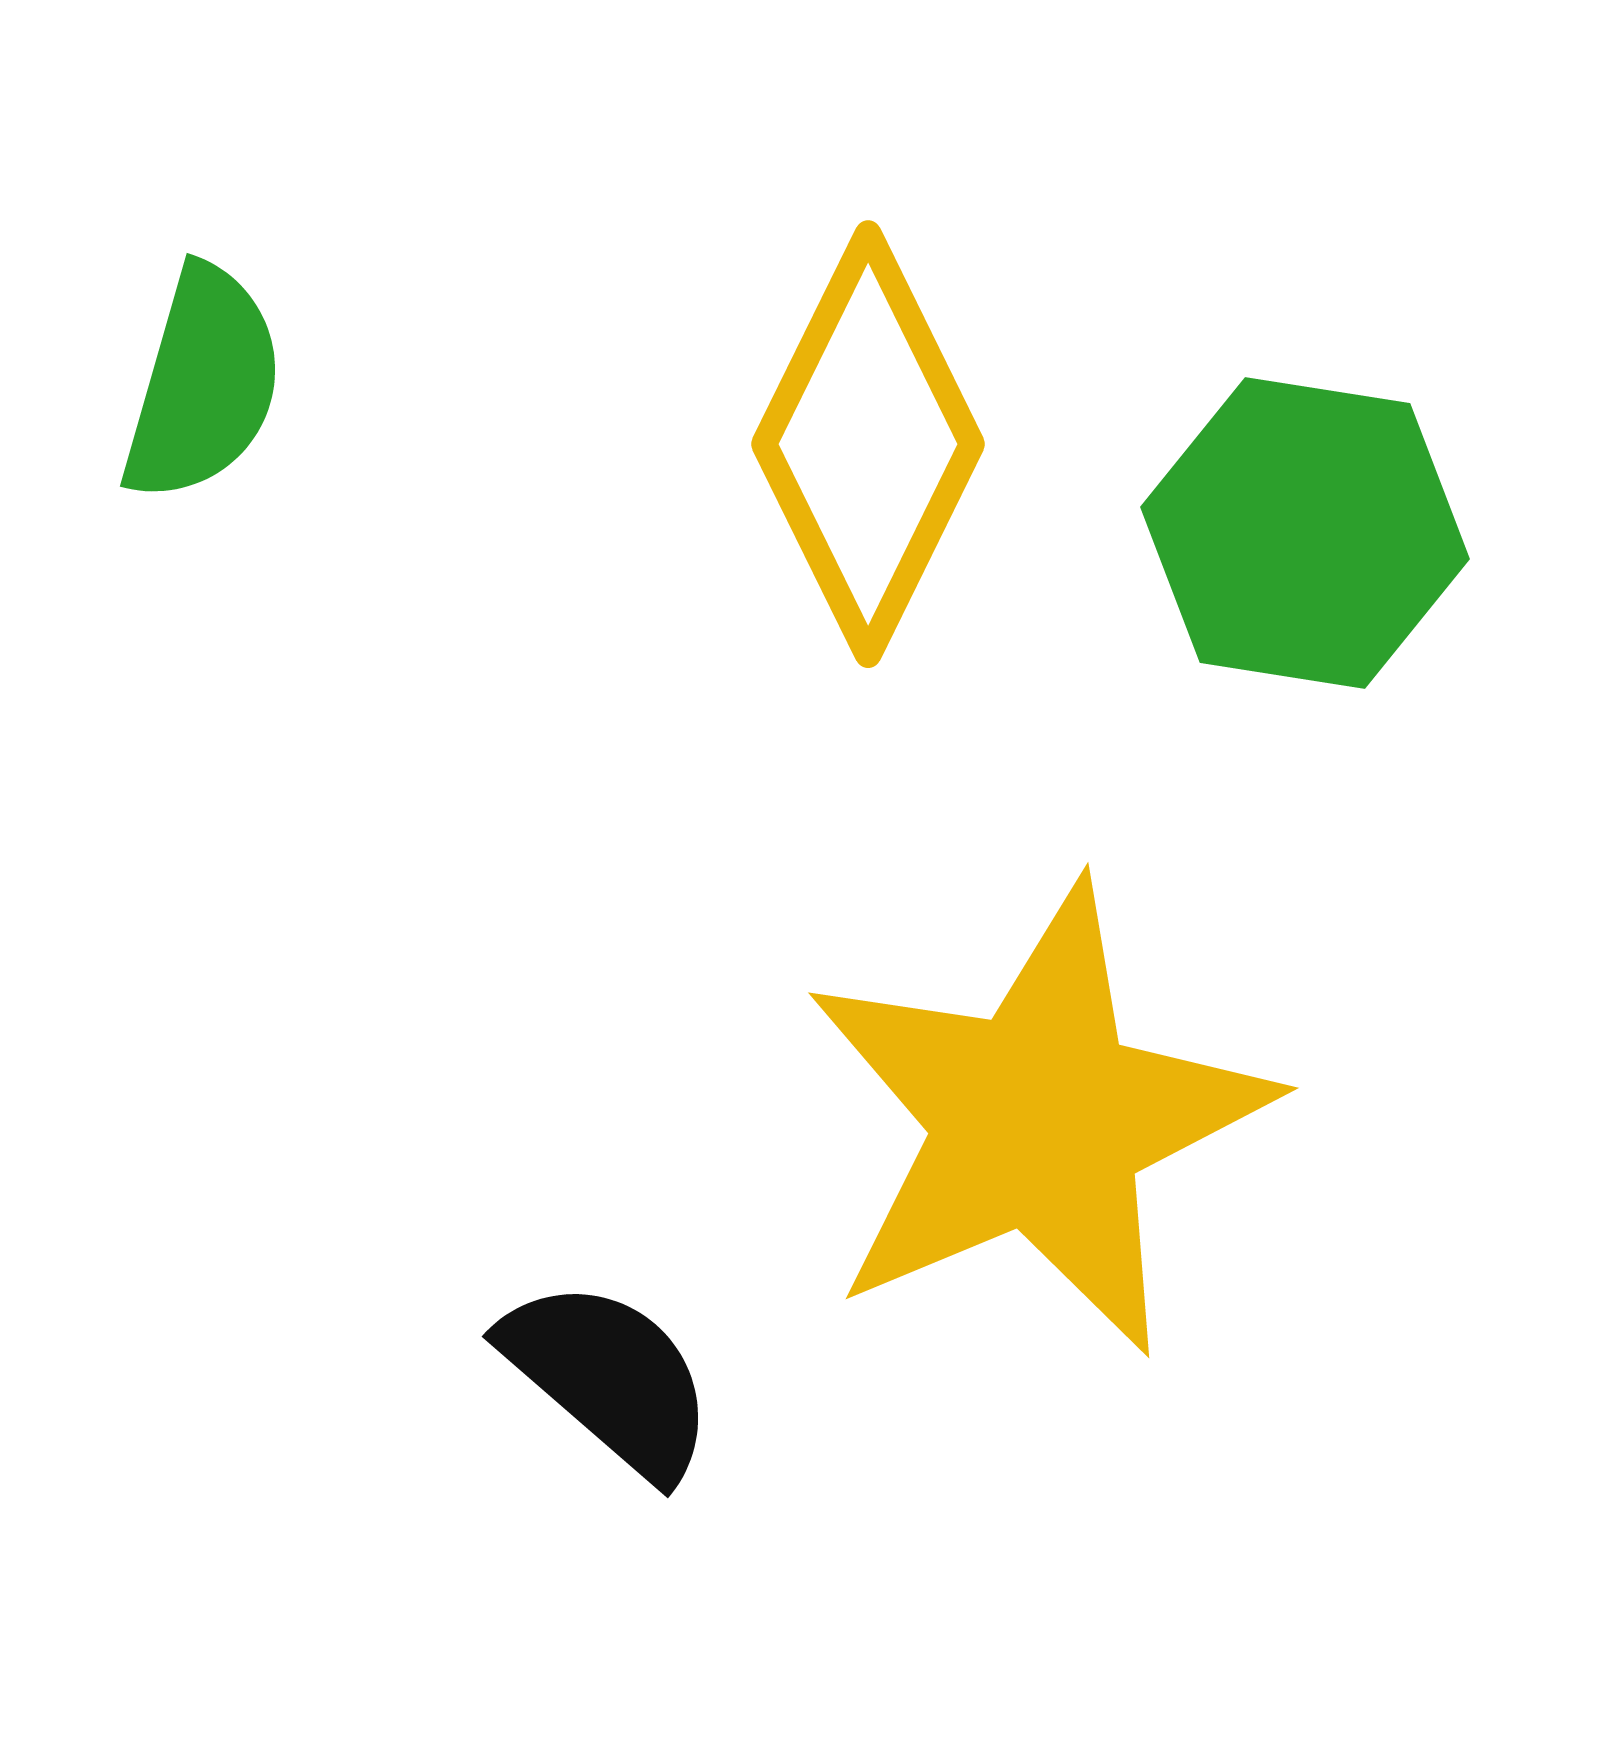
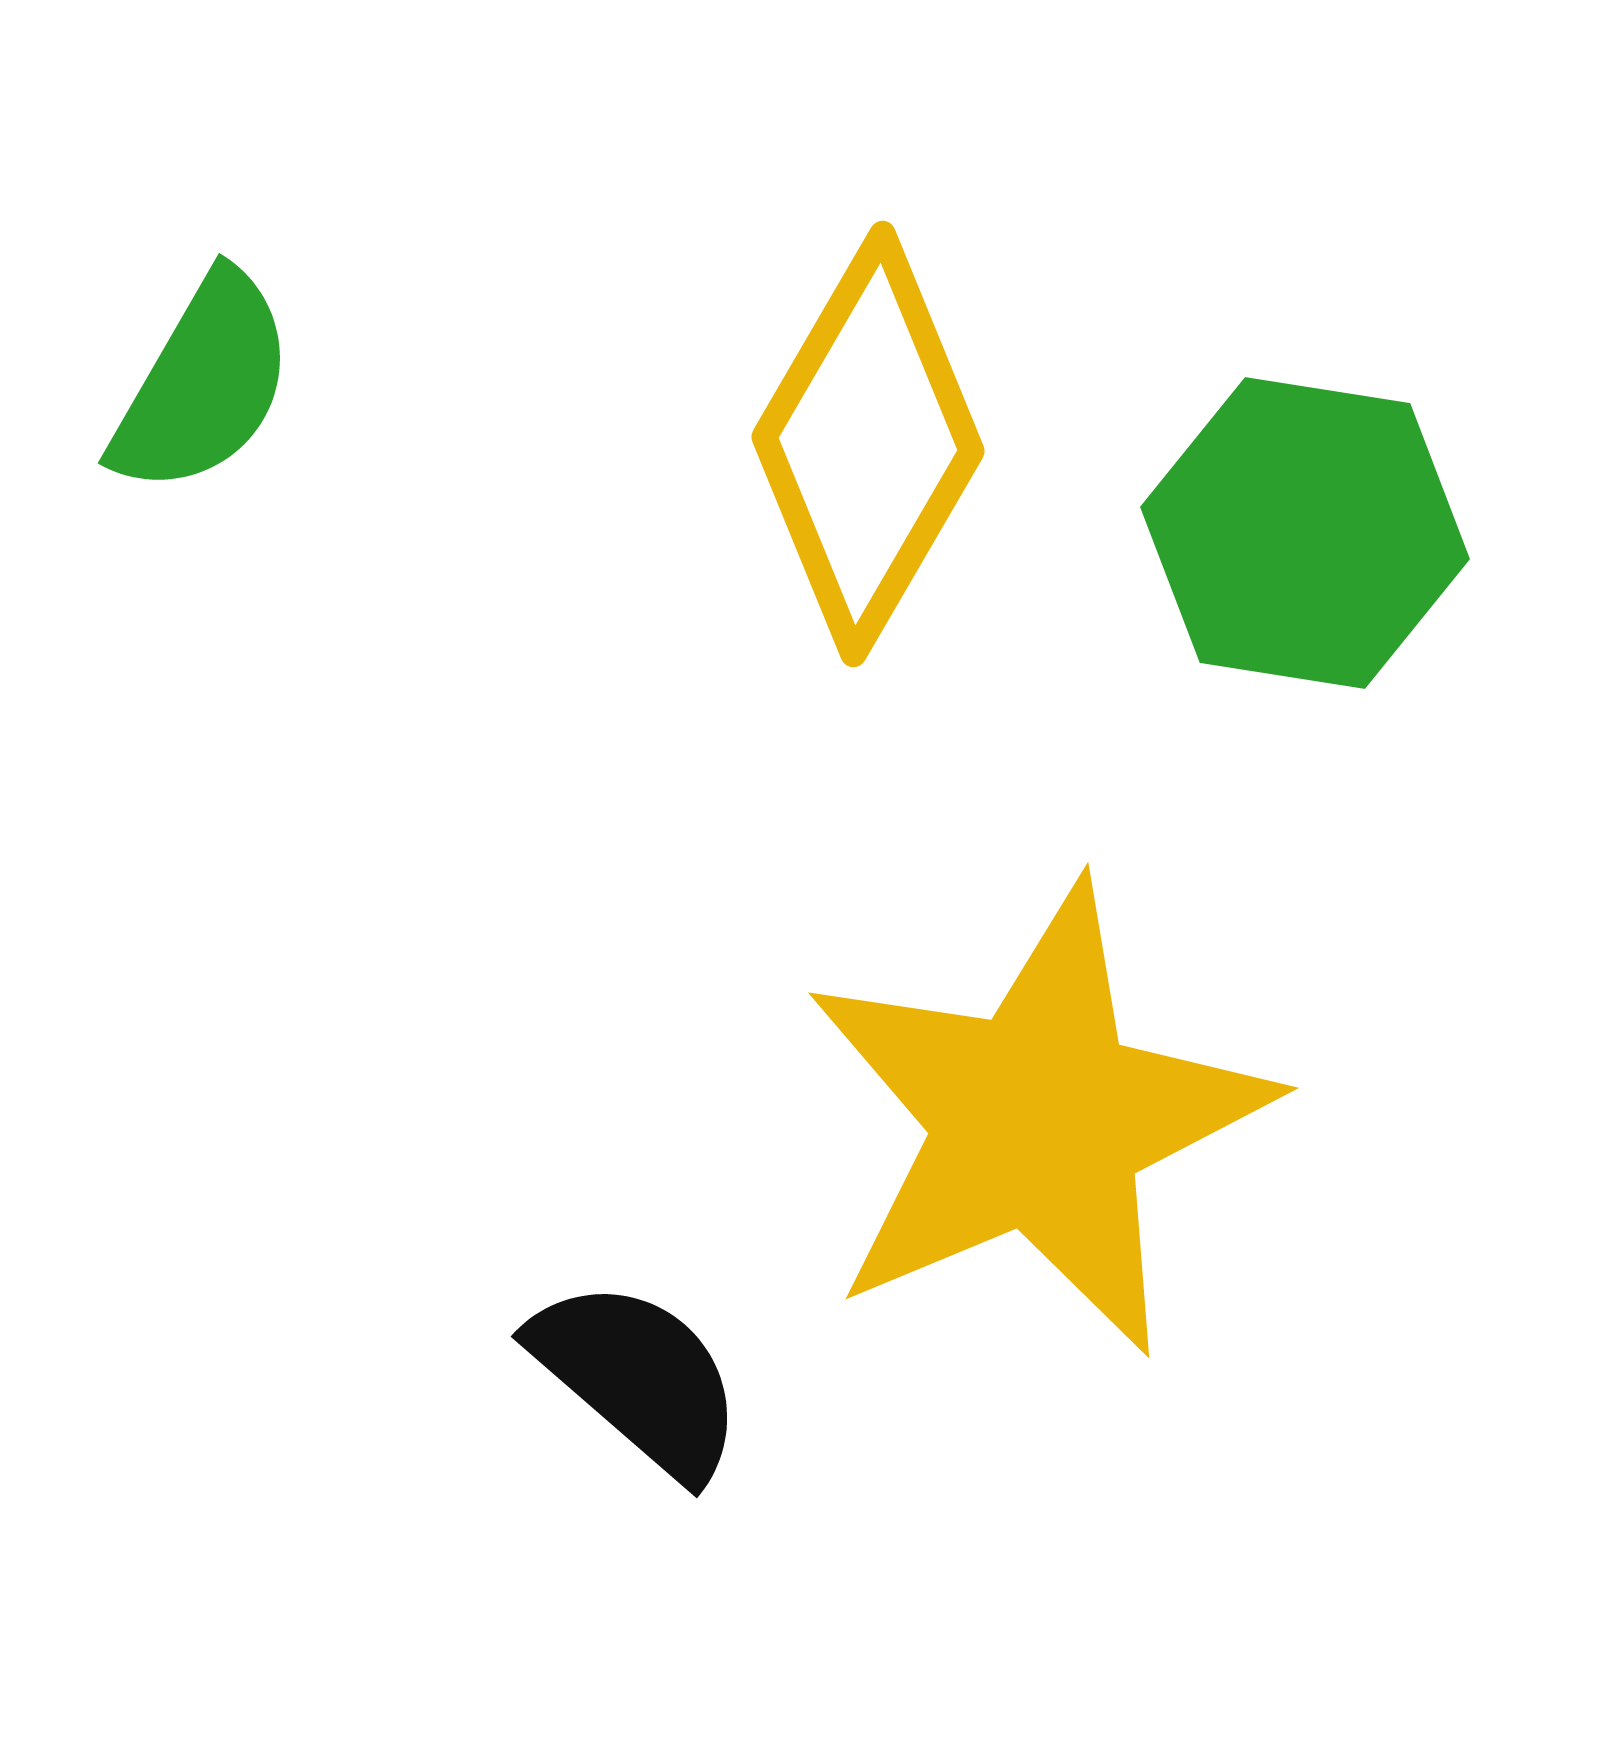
green semicircle: rotated 14 degrees clockwise
yellow diamond: rotated 4 degrees clockwise
black semicircle: moved 29 px right
